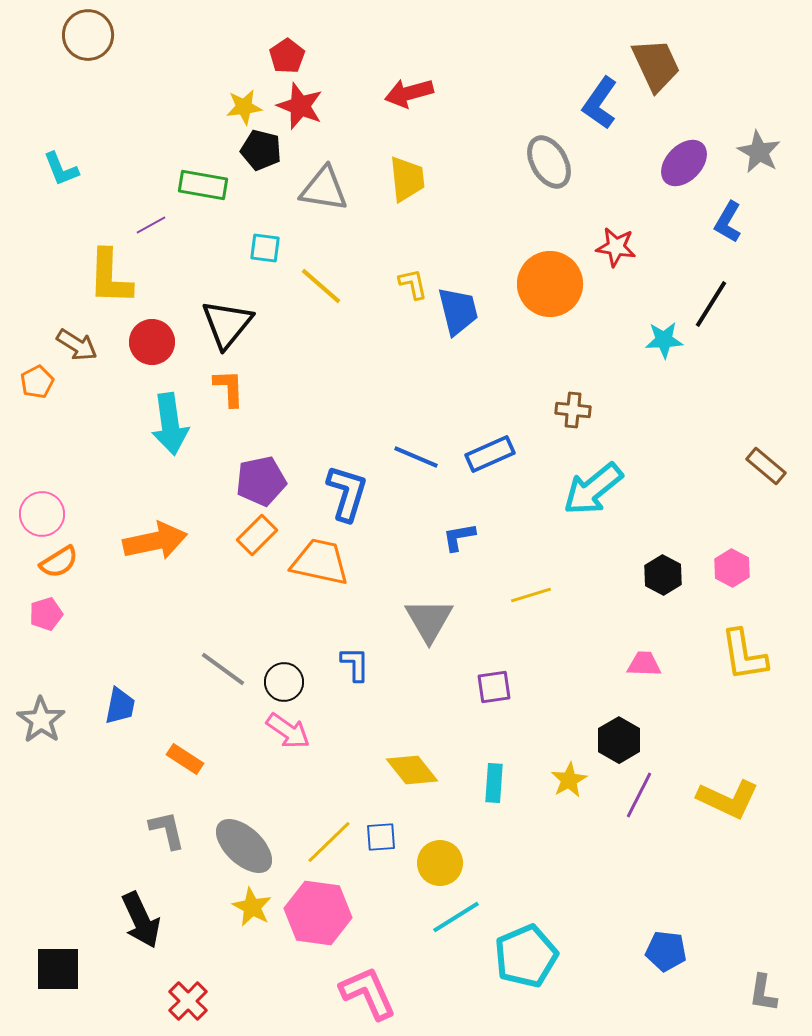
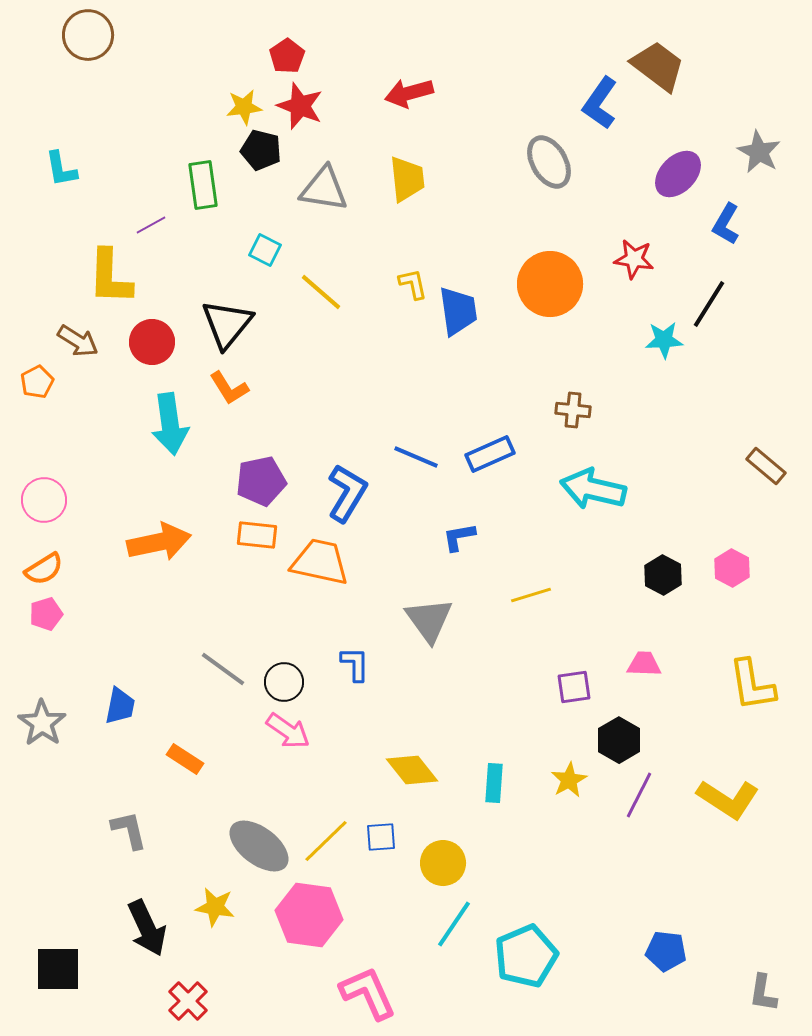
brown trapezoid at (656, 65): moved 2 px right, 1 px down; rotated 28 degrees counterclockwise
purple ellipse at (684, 163): moved 6 px left, 11 px down
cyan L-shape at (61, 169): rotated 12 degrees clockwise
green rectangle at (203, 185): rotated 72 degrees clockwise
blue L-shape at (728, 222): moved 2 px left, 2 px down
red star at (616, 247): moved 18 px right, 12 px down
cyan square at (265, 248): moved 2 px down; rotated 20 degrees clockwise
yellow line at (321, 286): moved 6 px down
black line at (711, 304): moved 2 px left
blue trapezoid at (458, 311): rotated 6 degrees clockwise
brown arrow at (77, 345): moved 1 px right, 4 px up
orange L-shape at (229, 388): rotated 150 degrees clockwise
cyan arrow at (593, 489): rotated 52 degrees clockwise
blue L-shape at (347, 493): rotated 14 degrees clockwise
pink circle at (42, 514): moved 2 px right, 14 px up
orange rectangle at (257, 535): rotated 51 degrees clockwise
orange arrow at (155, 541): moved 4 px right, 1 px down
orange semicircle at (59, 562): moved 15 px left, 7 px down
gray triangle at (429, 620): rotated 6 degrees counterclockwise
yellow L-shape at (744, 655): moved 8 px right, 30 px down
purple square at (494, 687): moved 80 px right
gray star at (41, 720): moved 1 px right, 3 px down
yellow L-shape at (728, 799): rotated 8 degrees clockwise
gray L-shape at (167, 830): moved 38 px left
yellow line at (329, 842): moved 3 px left, 1 px up
gray ellipse at (244, 846): moved 15 px right; rotated 6 degrees counterclockwise
yellow circle at (440, 863): moved 3 px right
yellow star at (252, 907): moved 37 px left; rotated 18 degrees counterclockwise
pink hexagon at (318, 913): moved 9 px left, 2 px down
cyan line at (456, 917): moved 2 px left, 7 px down; rotated 24 degrees counterclockwise
black arrow at (141, 920): moved 6 px right, 8 px down
